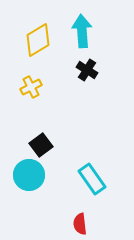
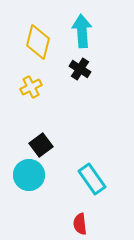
yellow diamond: moved 2 px down; rotated 44 degrees counterclockwise
black cross: moved 7 px left, 1 px up
